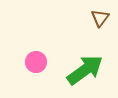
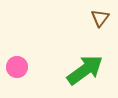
pink circle: moved 19 px left, 5 px down
